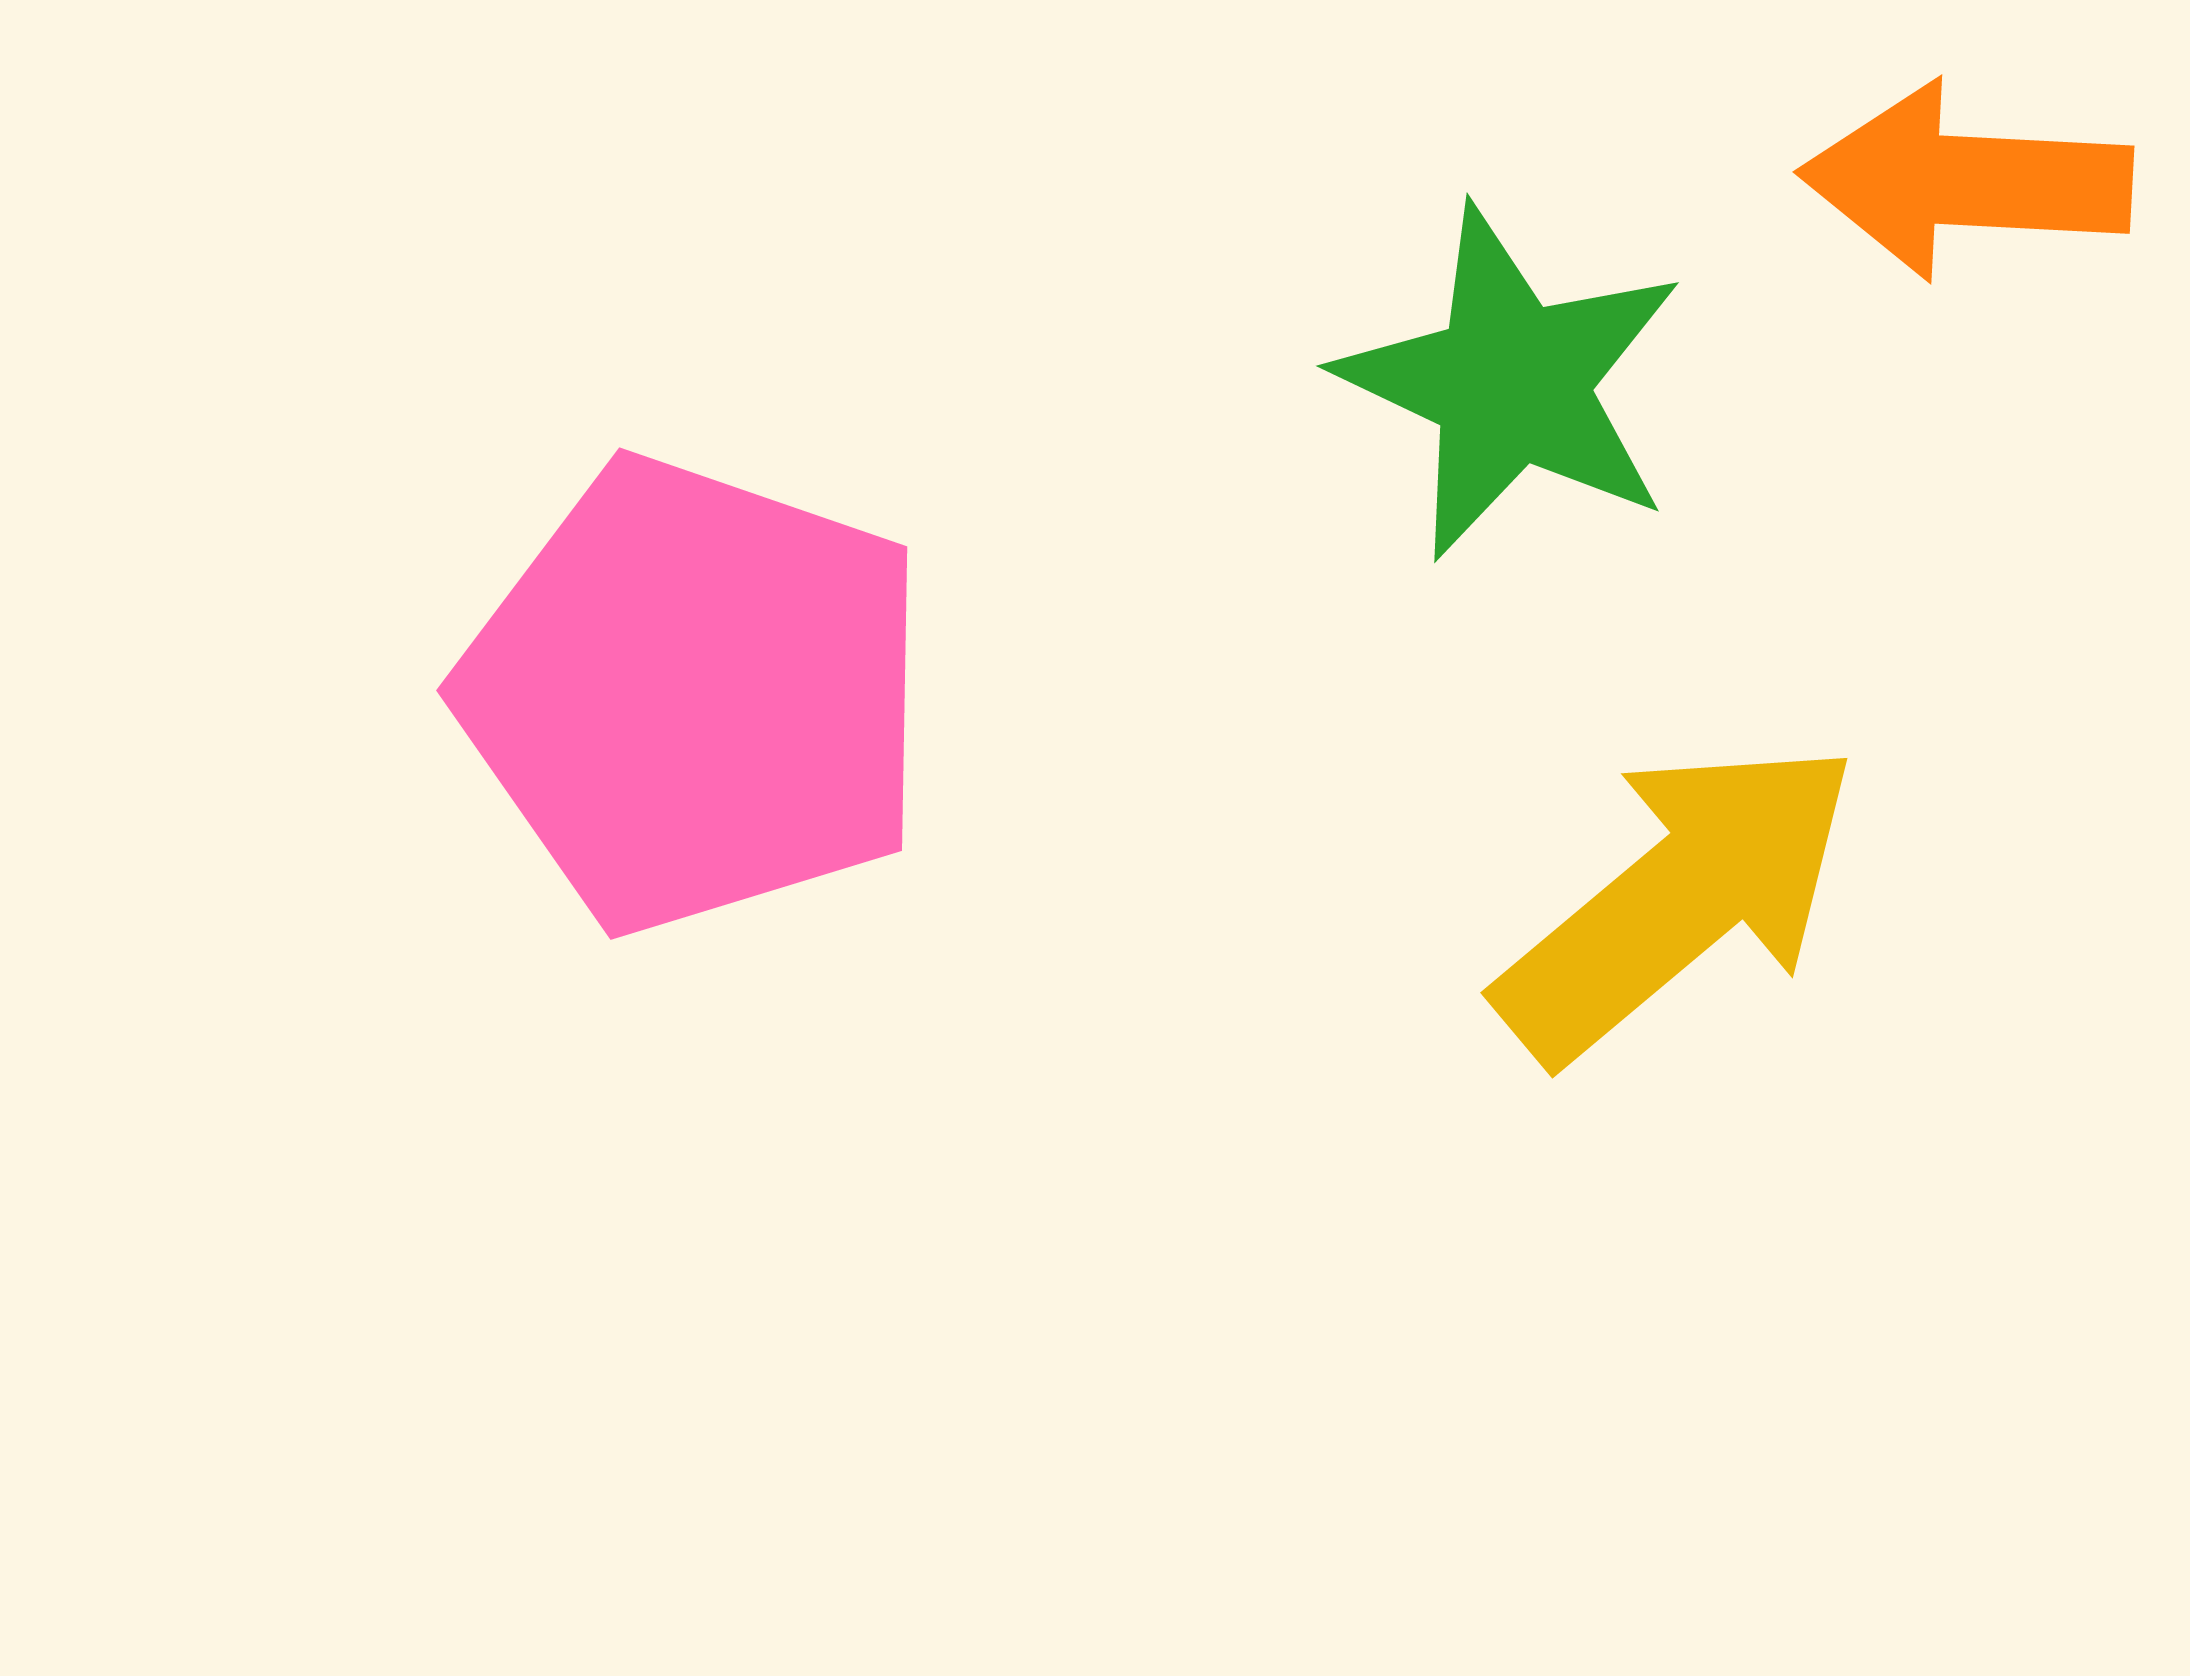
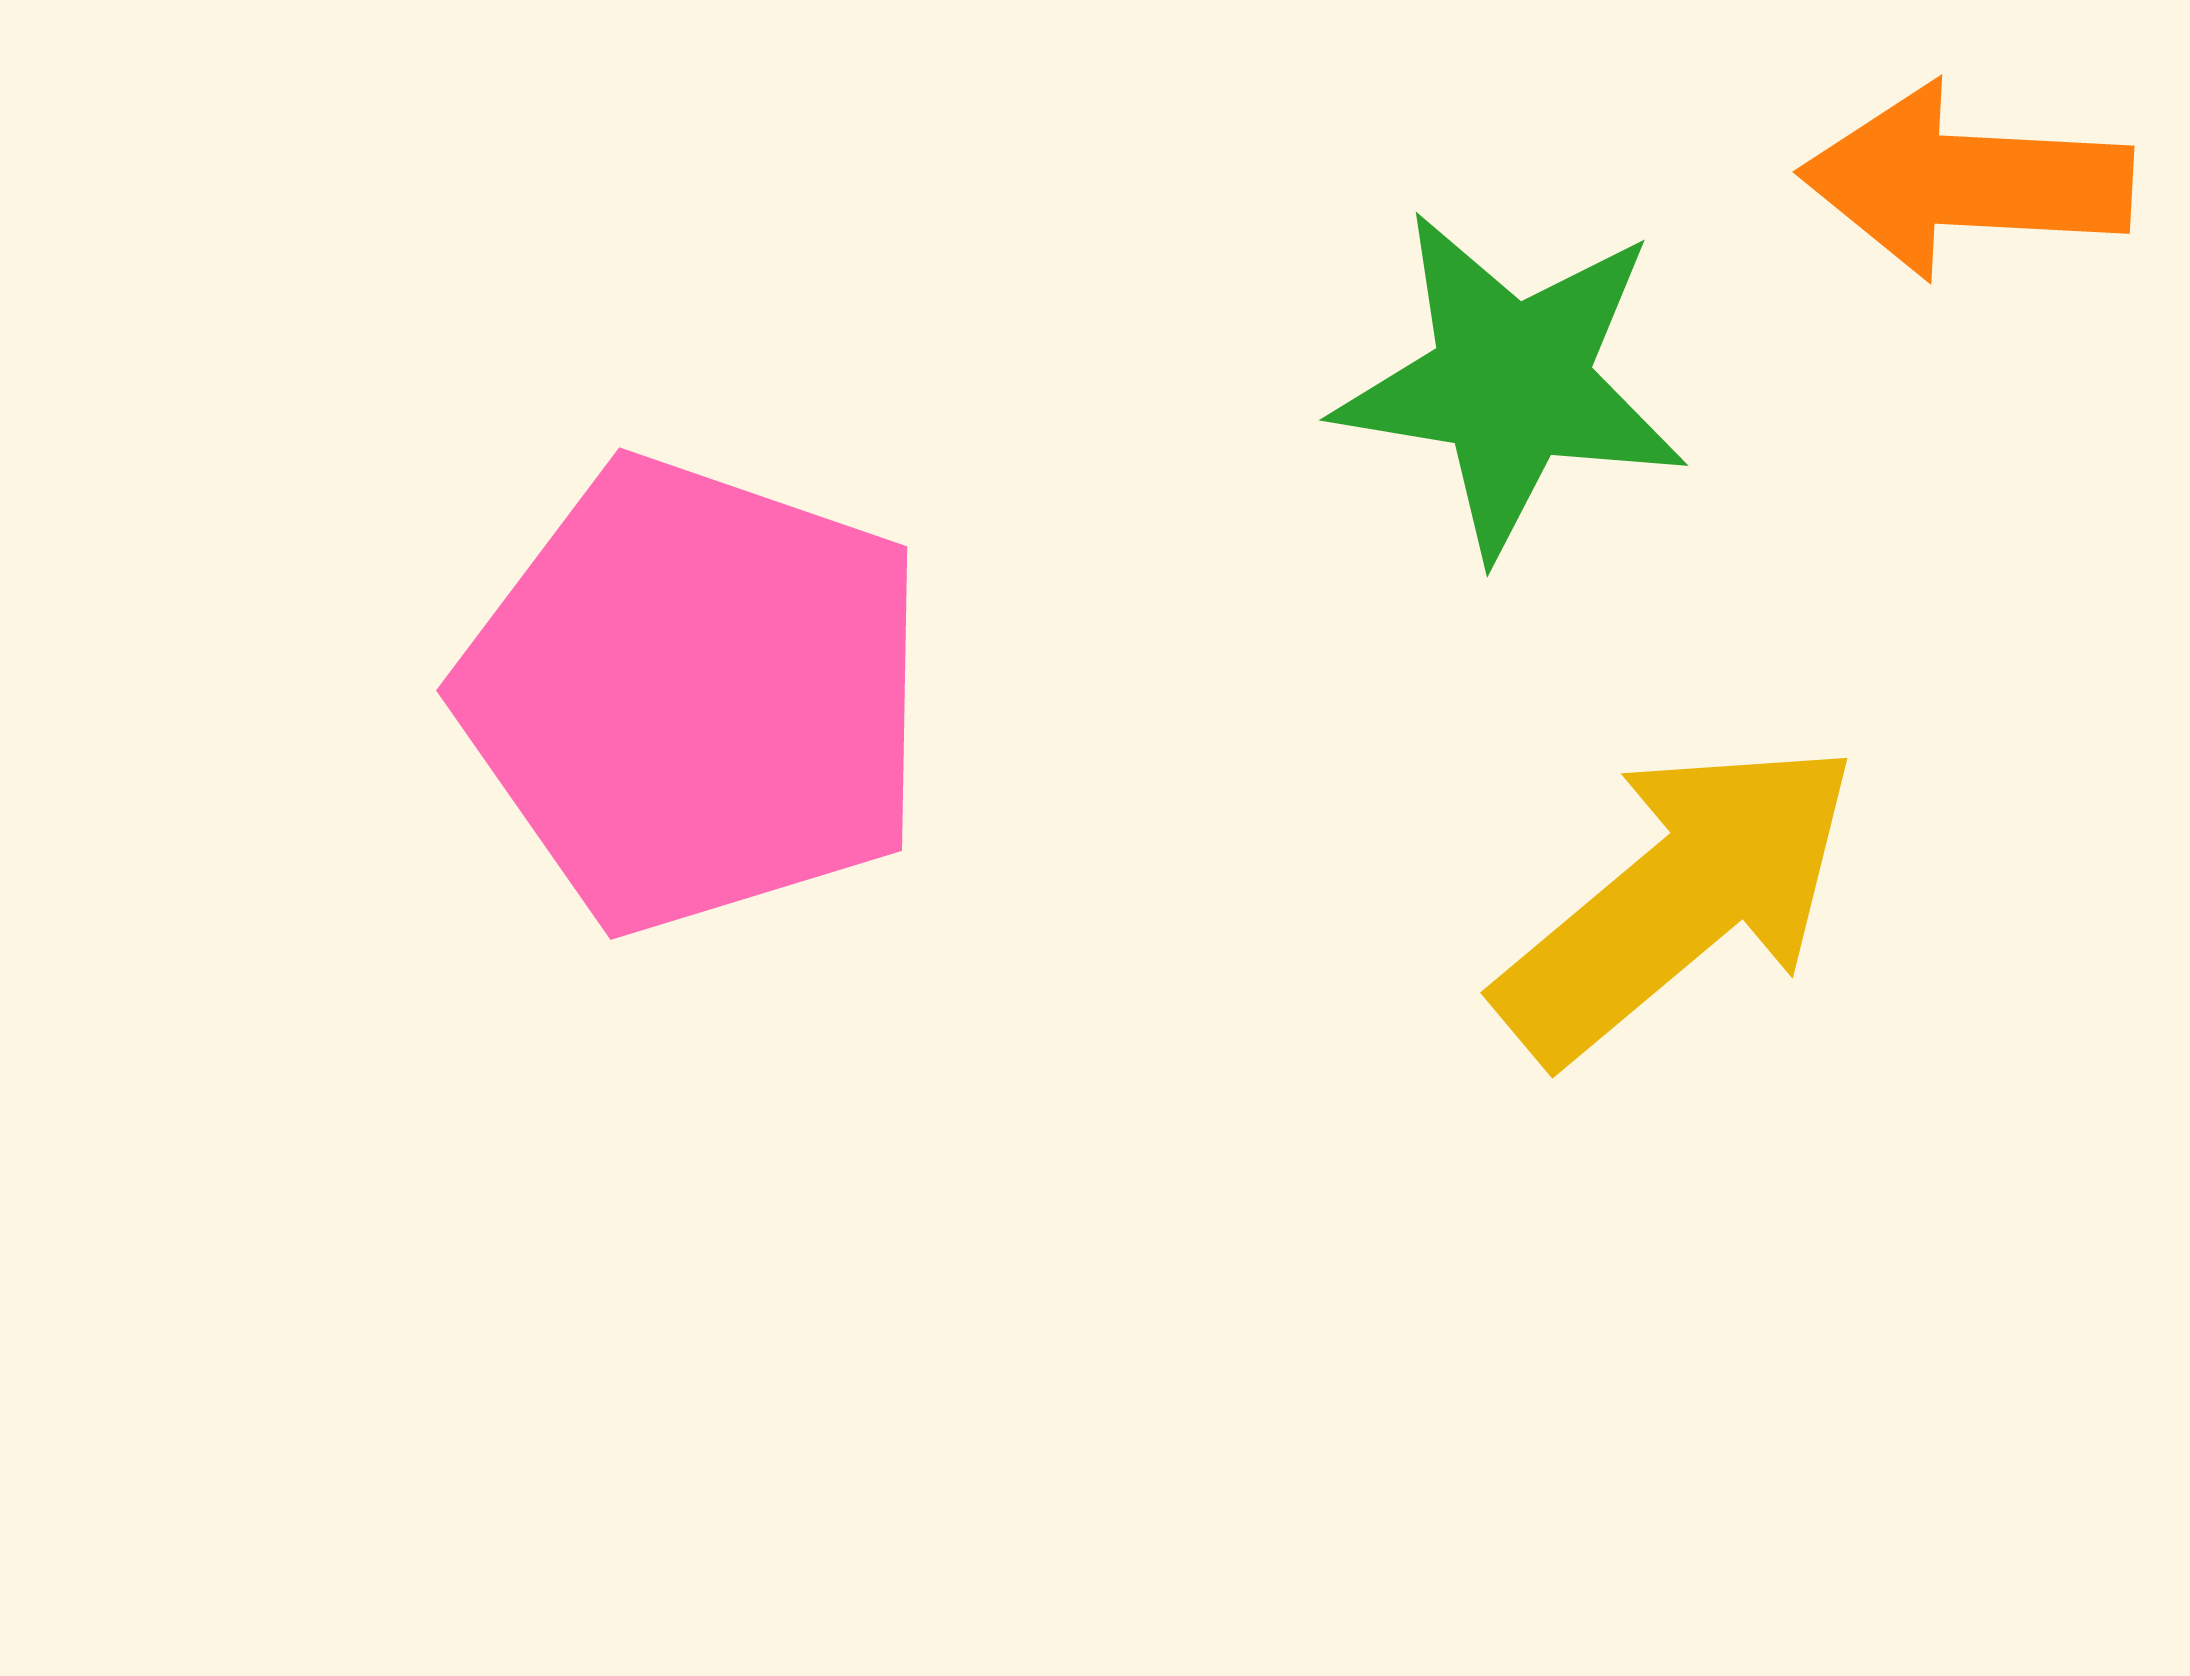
green star: rotated 16 degrees counterclockwise
